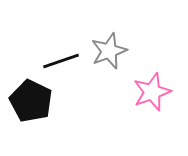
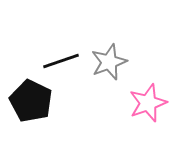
gray star: moved 11 px down
pink star: moved 4 px left, 11 px down
